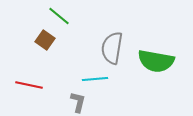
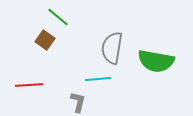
green line: moved 1 px left, 1 px down
cyan line: moved 3 px right
red line: rotated 16 degrees counterclockwise
